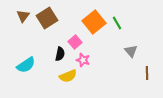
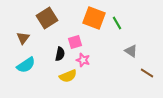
brown triangle: moved 22 px down
orange square: moved 4 px up; rotated 30 degrees counterclockwise
pink square: rotated 24 degrees clockwise
gray triangle: rotated 16 degrees counterclockwise
brown line: rotated 56 degrees counterclockwise
